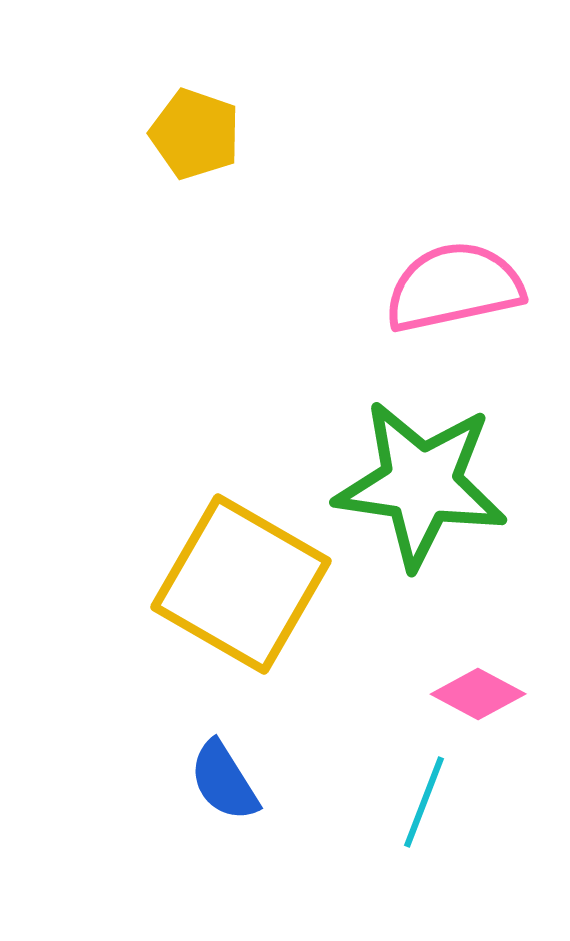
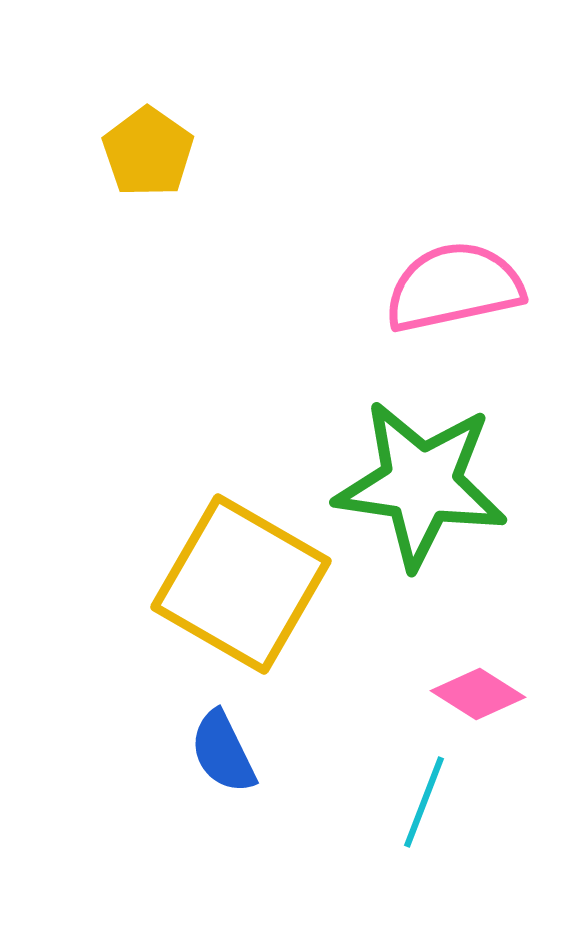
yellow pentagon: moved 47 px left, 18 px down; rotated 16 degrees clockwise
pink diamond: rotated 4 degrees clockwise
blue semicircle: moved 1 px left, 29 px up; rotated 6 degrees clockwise
